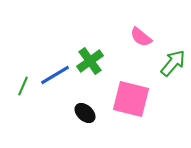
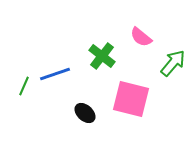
green cross: moved 12 px right, 5 px up; rotated 16 degrees counterclockwise
blue line: moved 1 px up; rotated 12 degrees clockwise
green line: moved 1 px right
